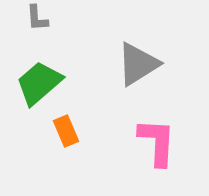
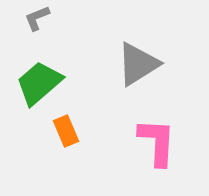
gray L-shape: rotated 72 degrees clockwise
